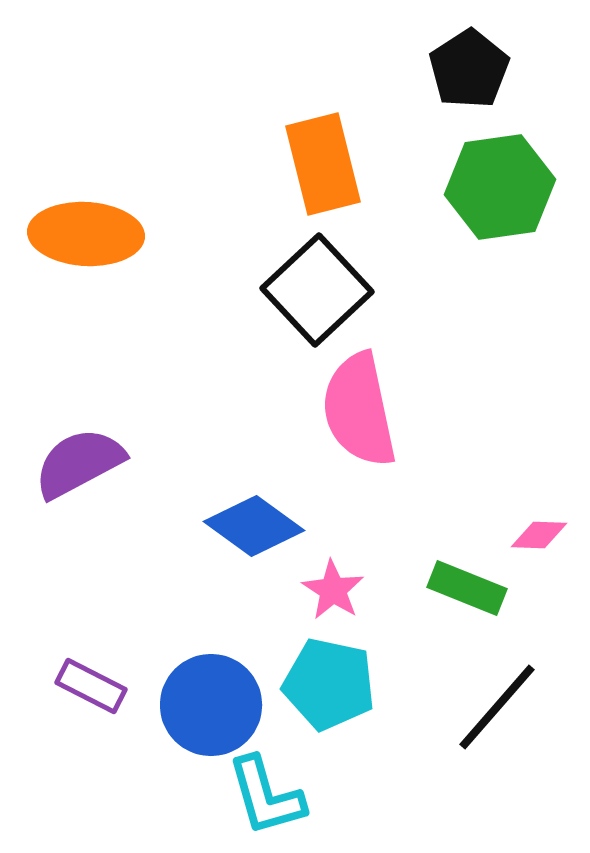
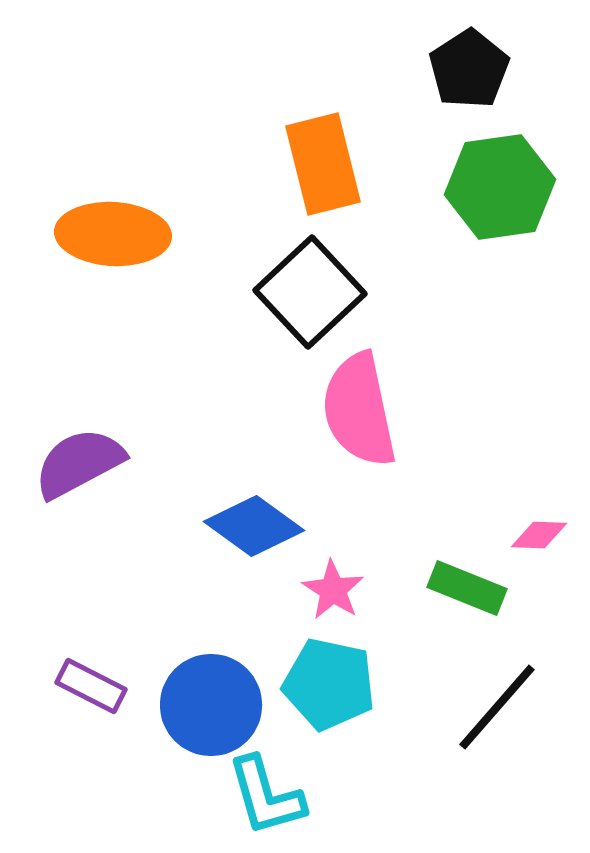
orange ellipse: moved 27 px right
black square: moved 7 px left, 2 px down
